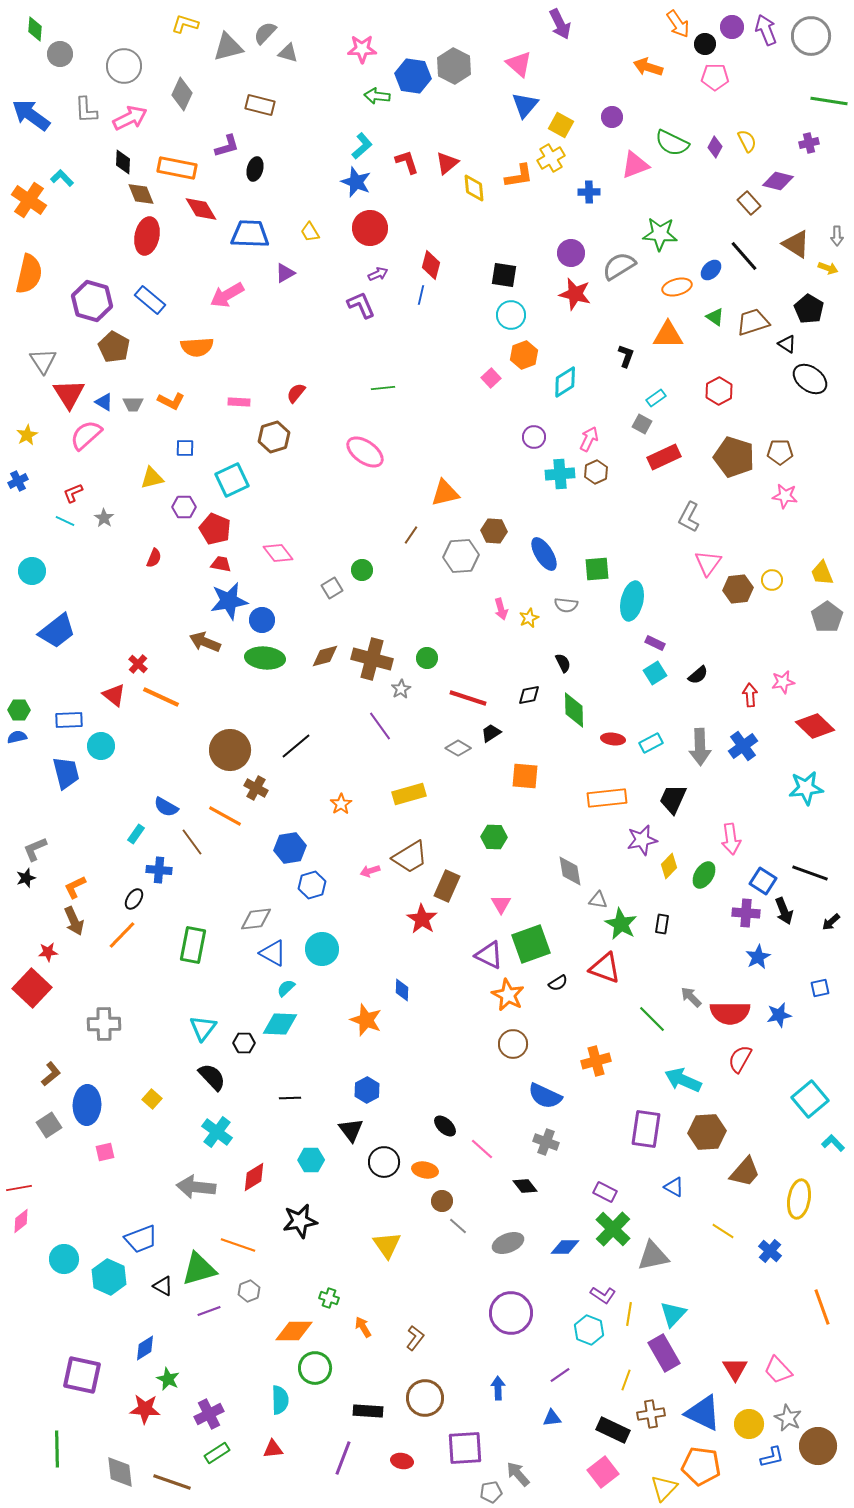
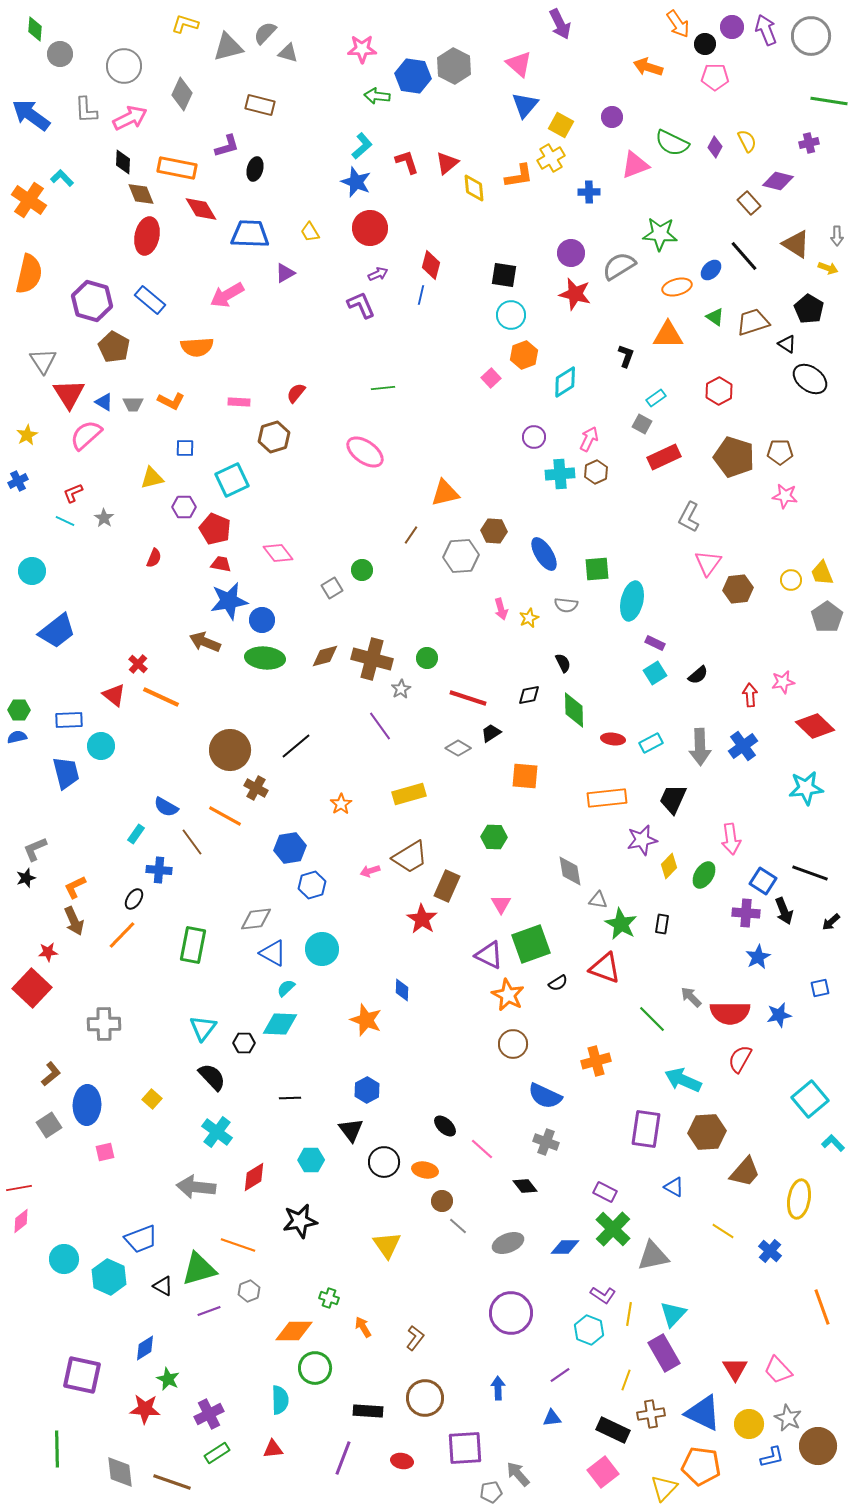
yellow circle at (772, 580): moved 19 px right
